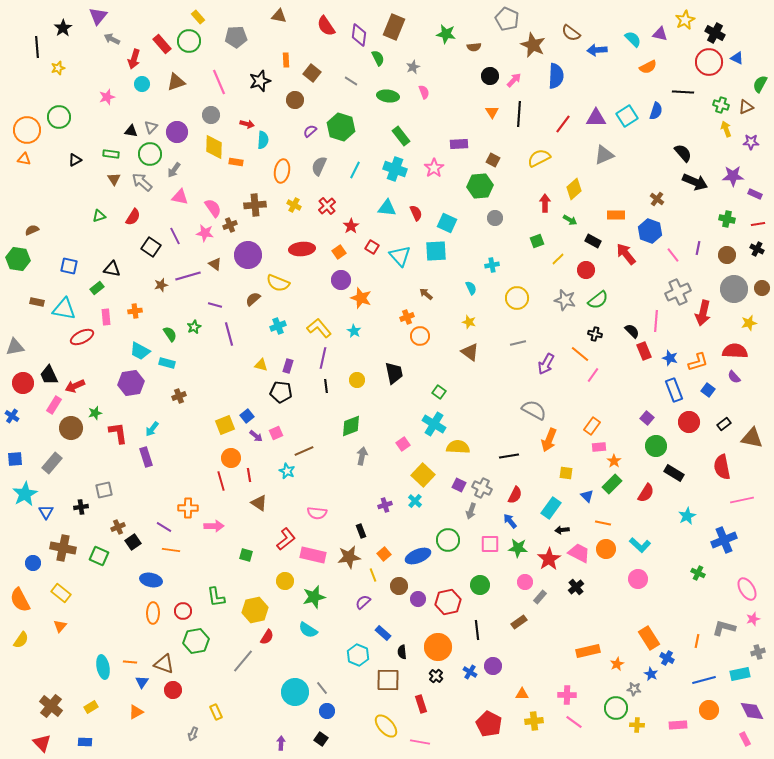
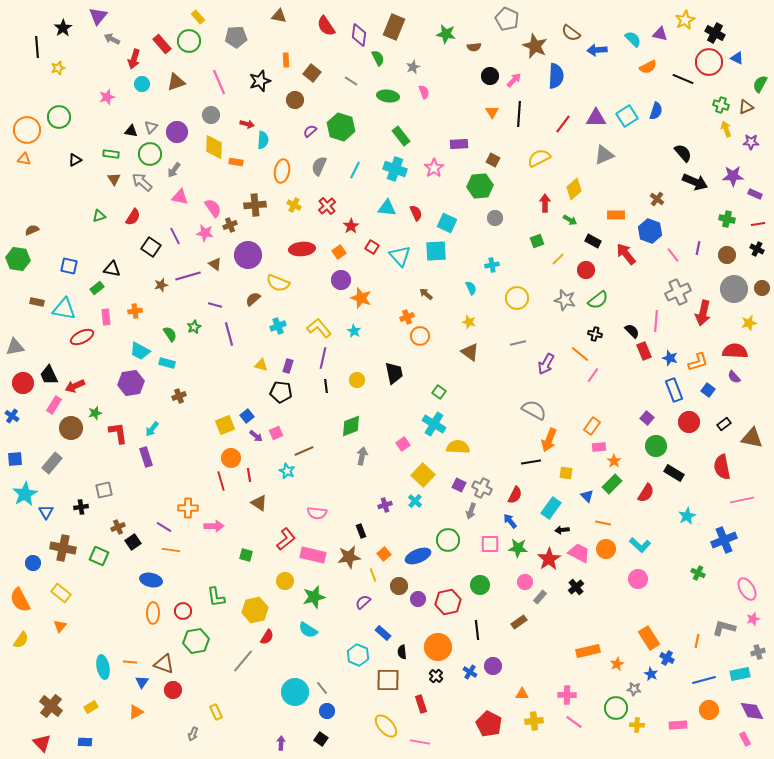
brown star at (533, 45): moved 2 px right, 1 px down
black line at (683, 92): moved 13 px up; rotated 20 degrees clockwise
black line at (509, 456): moved 22 px right, 6 px down
